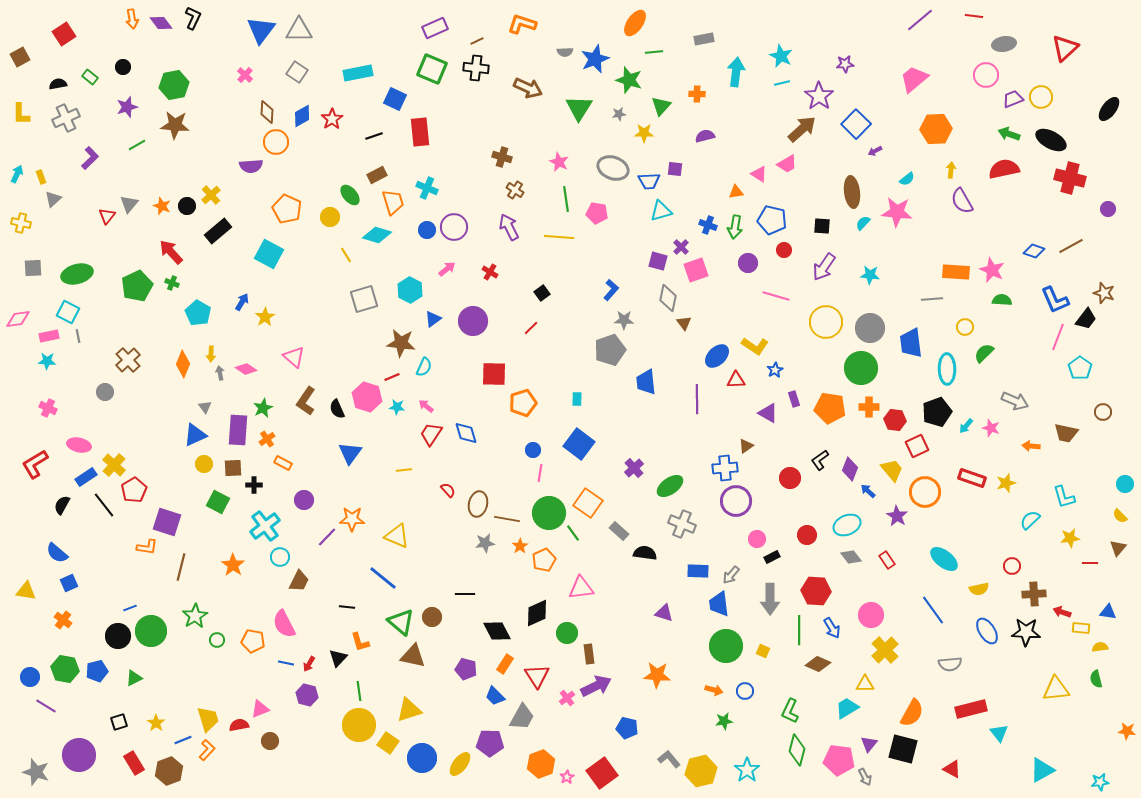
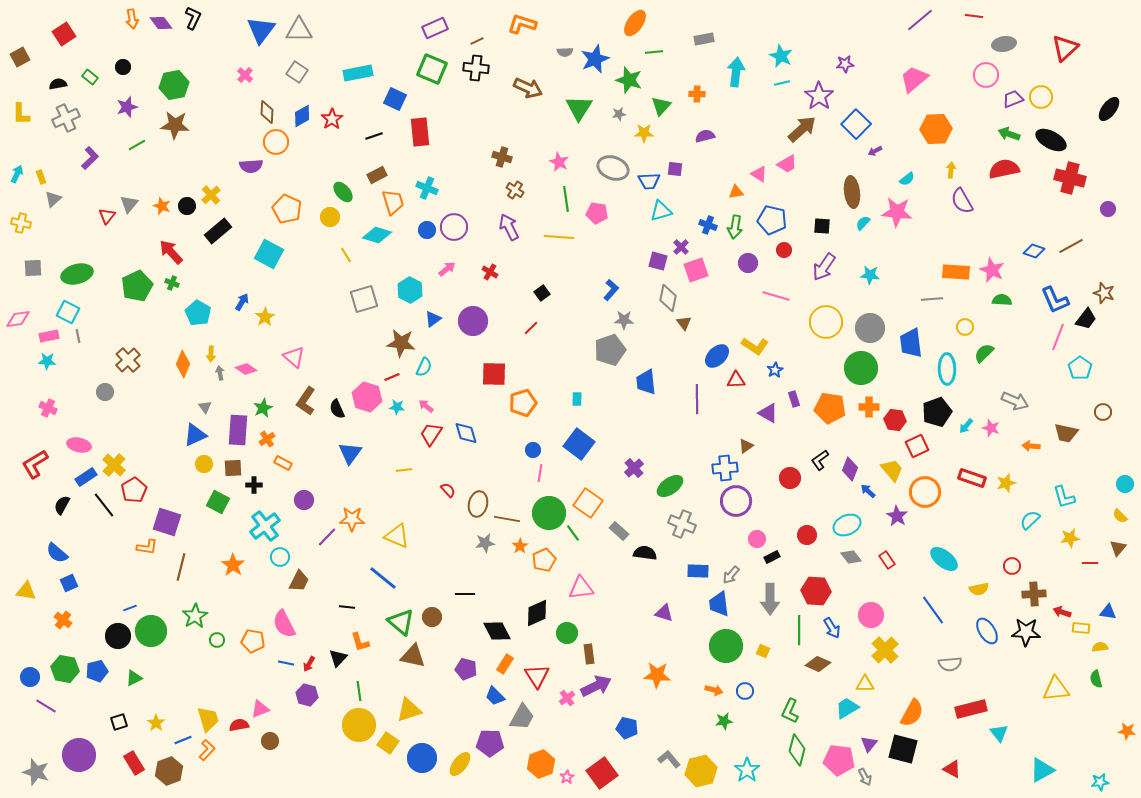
green ellipse at (350, 195): moved 7 px left, 3 px up
